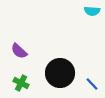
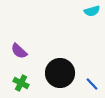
cyan semicircle: rotated 21 degrees counterclockwise
